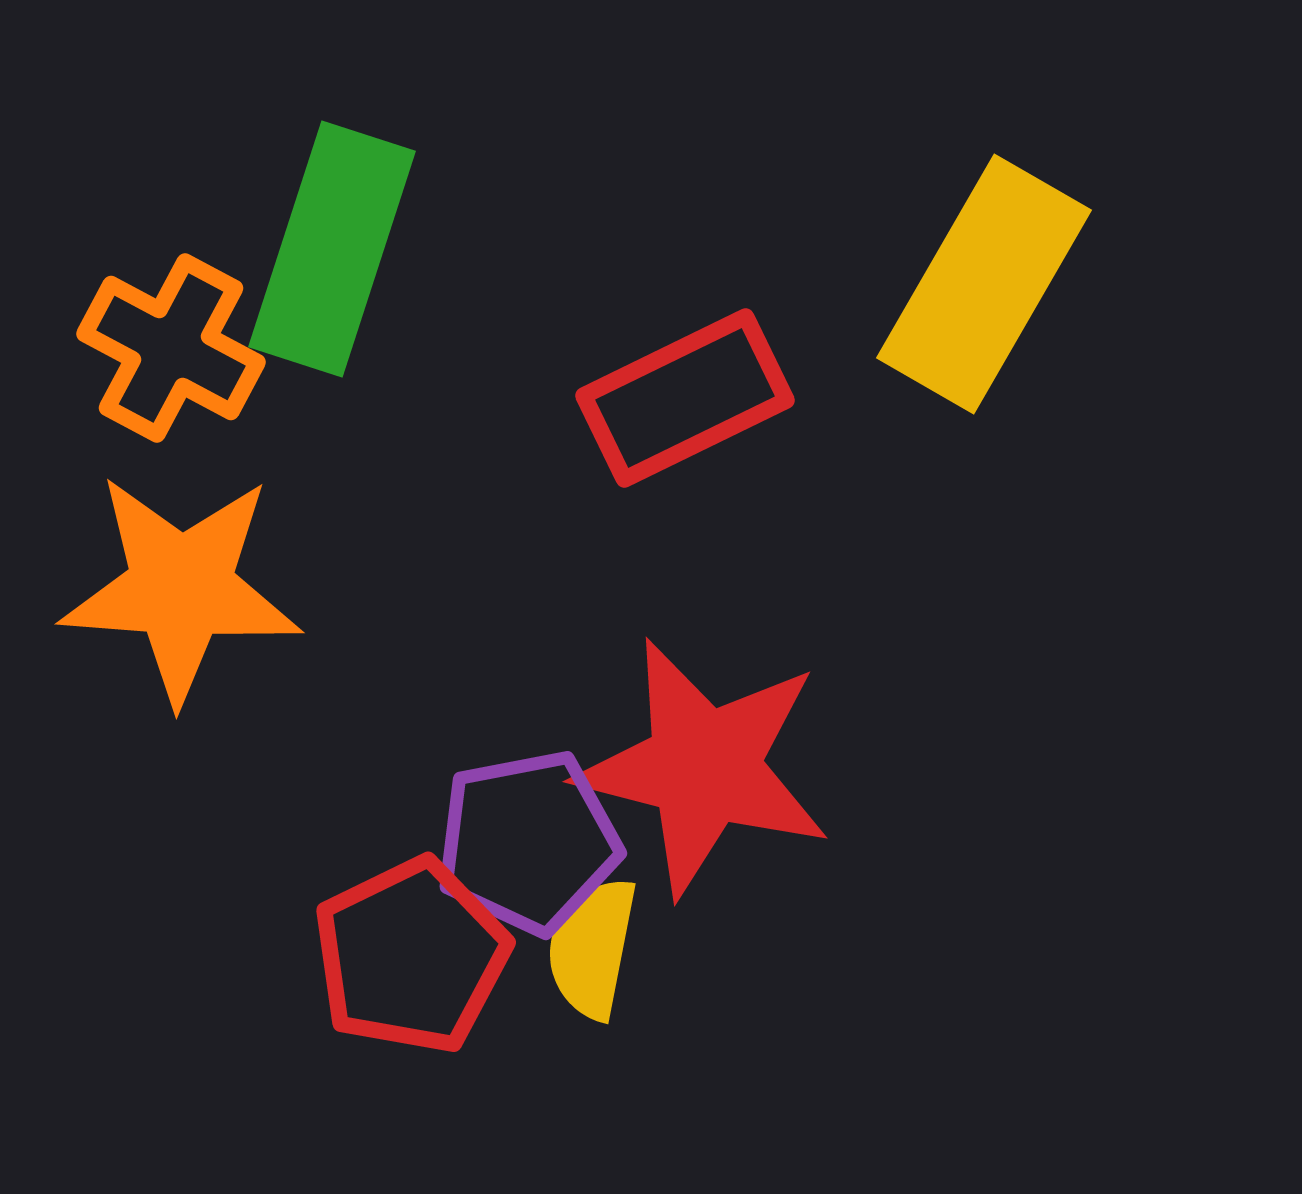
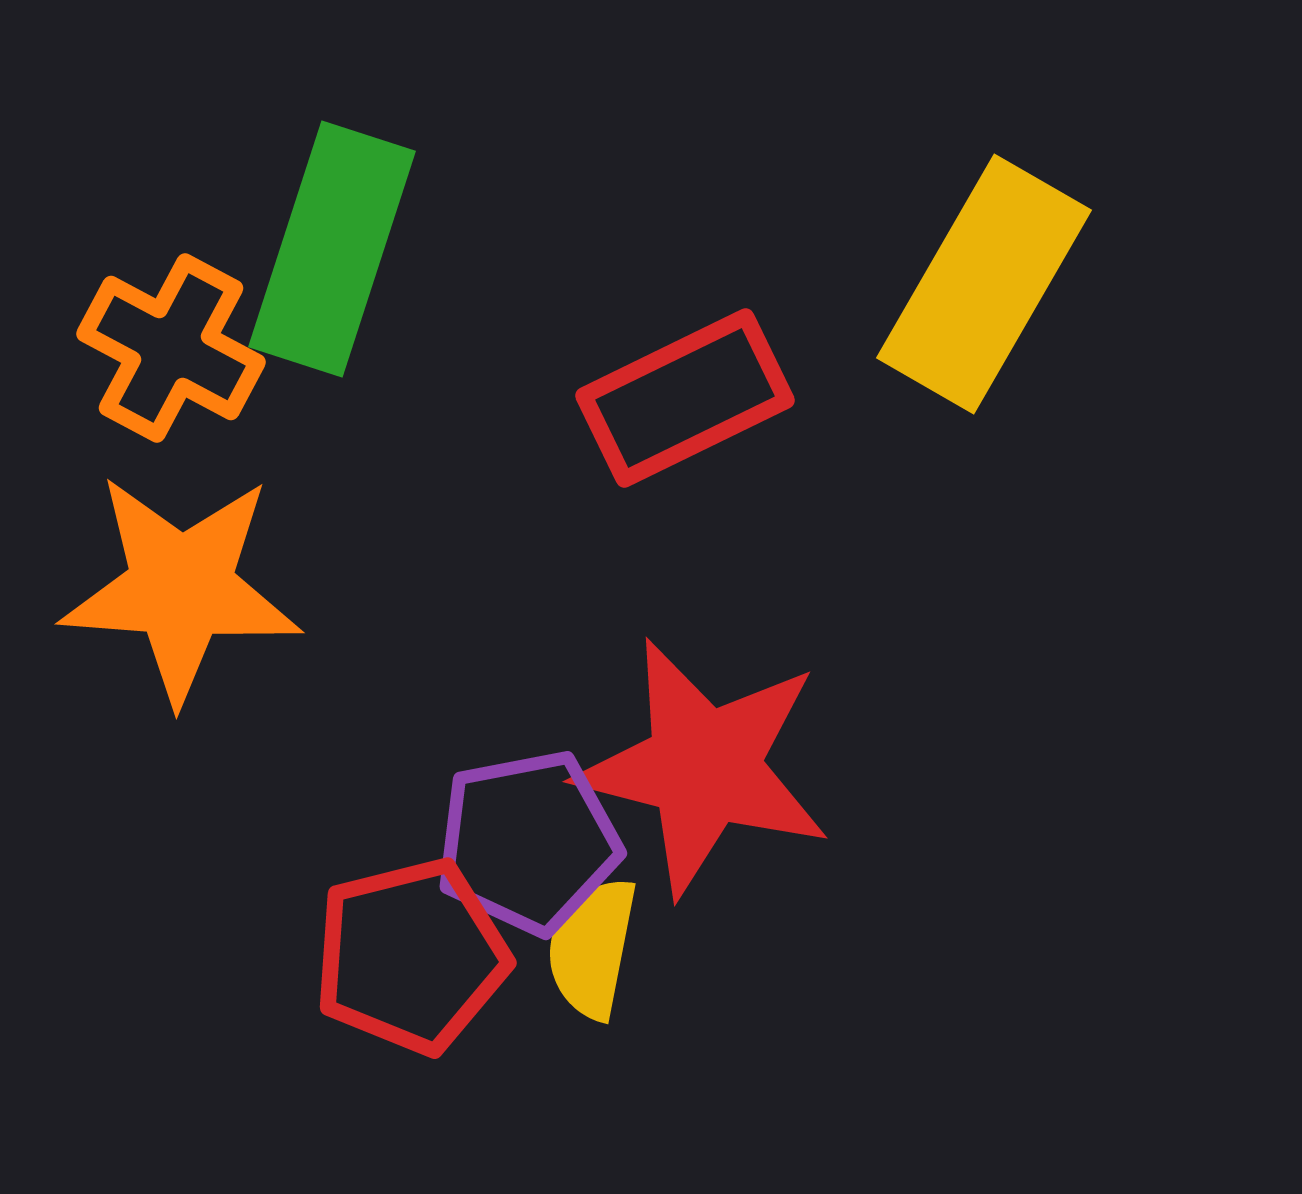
red pentagon: rotated 12 degrees clockwise
